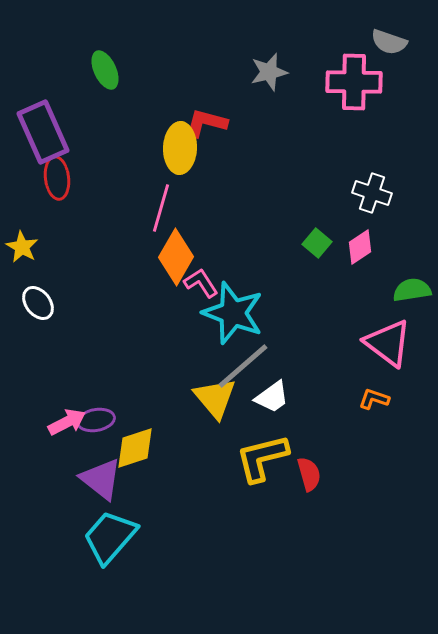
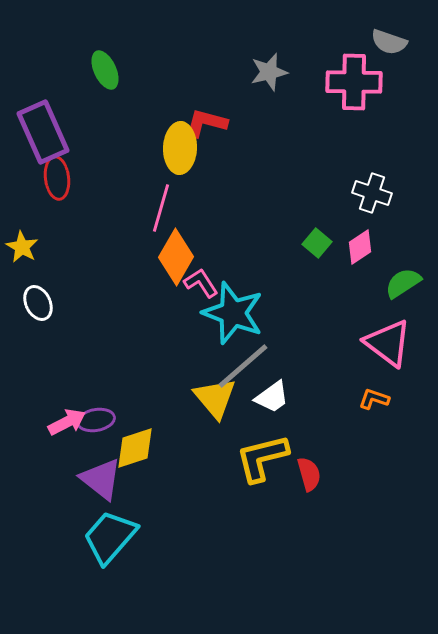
green semicircle: moved 9 px left, 7 px up; rotated 24 degrees counterclockwise
white ellipse: rotated 12 degrees clockwise
